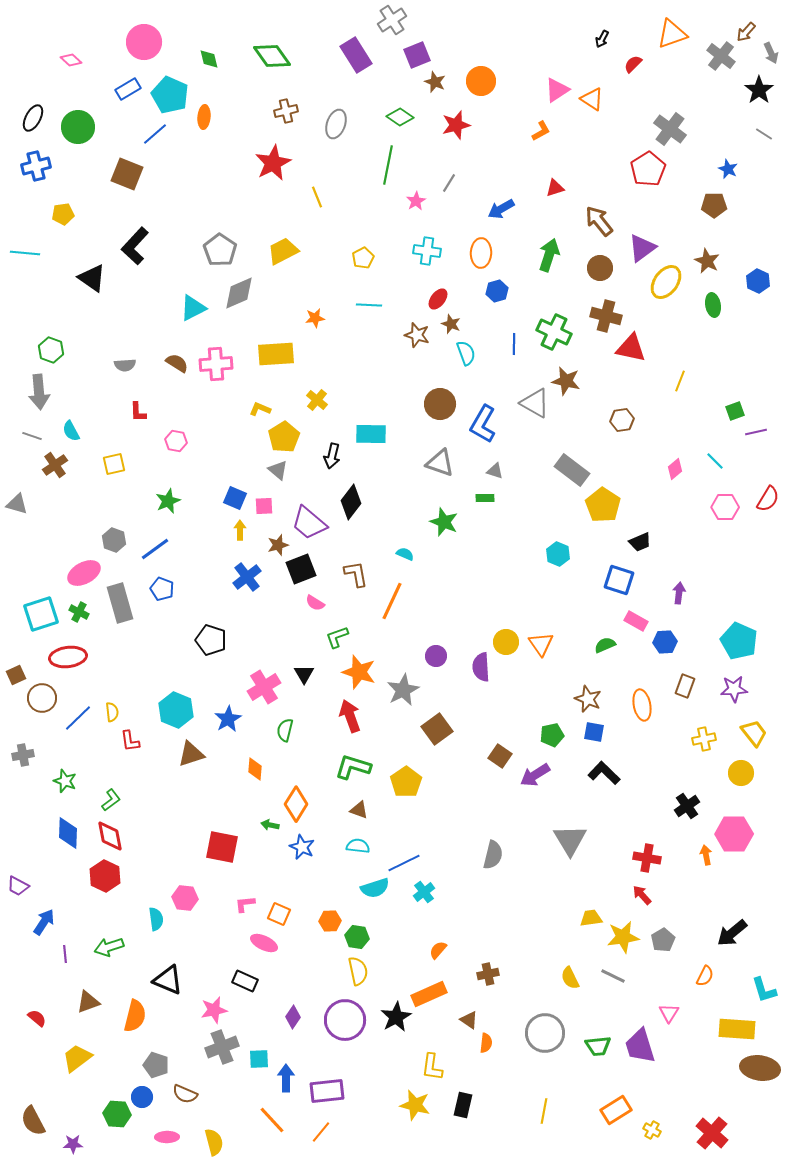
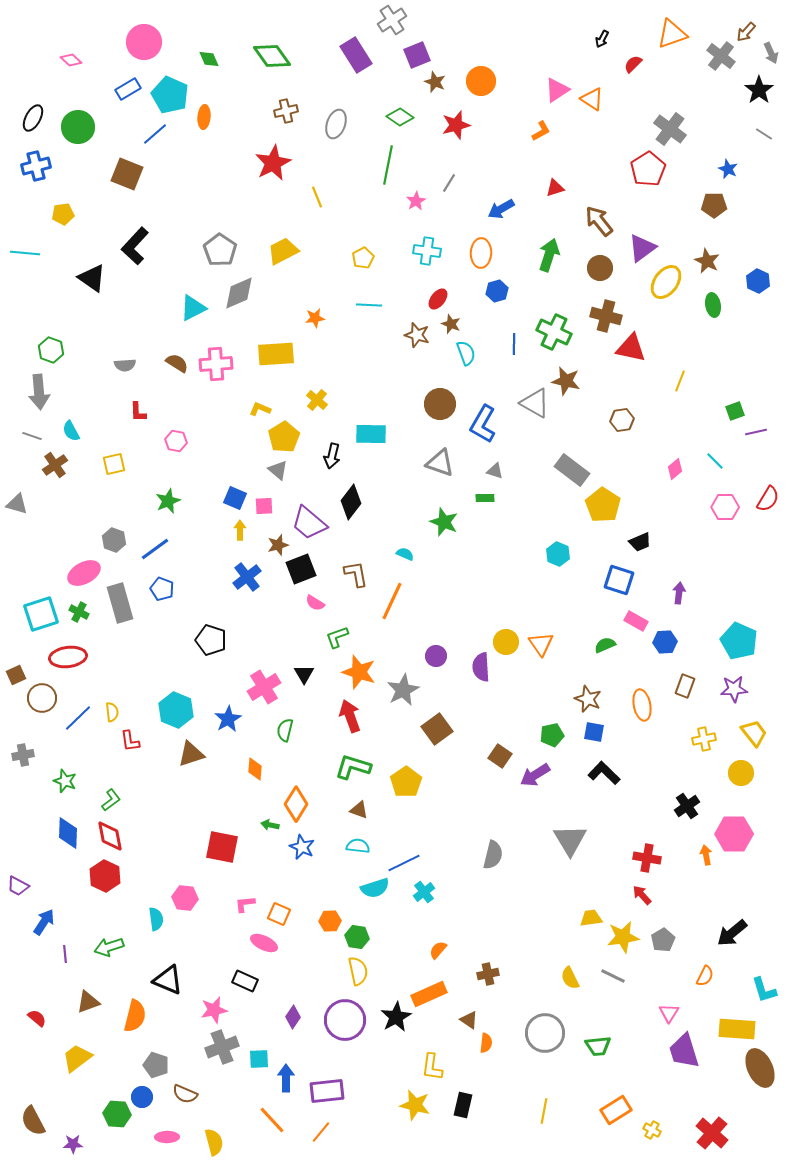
green diamond at (209, 59): rotated 10 degrees counterclockwise
purple trapezoid at (640, 1046): moved 44 px right, 5 px down
brown ellipse at (760, 1068): rotated 57 degrees clockwise
